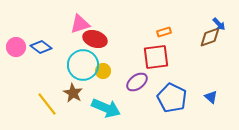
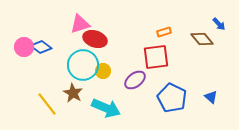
brown diamond: moved 8 px left, 2 px down; rotated 70 degrees clockwise
pink circle: moved 8 px right
purple ellipse: moved 2 px left, 2 px up
